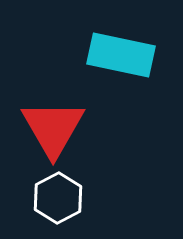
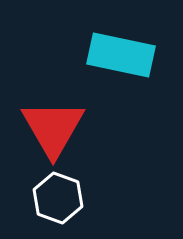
white hexagon: rotated 12 degrees counterclockwise
